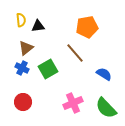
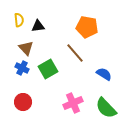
yellow semicircle: moved 2 px left
orange pentagon: rotated 20 degrees clockwise
brown triangle: rotated 35 degrees counterclockwise
